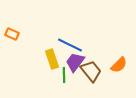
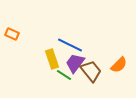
purple trapezoid: moved 1 px down
green line: rotated 56 degrees counterclockwise
